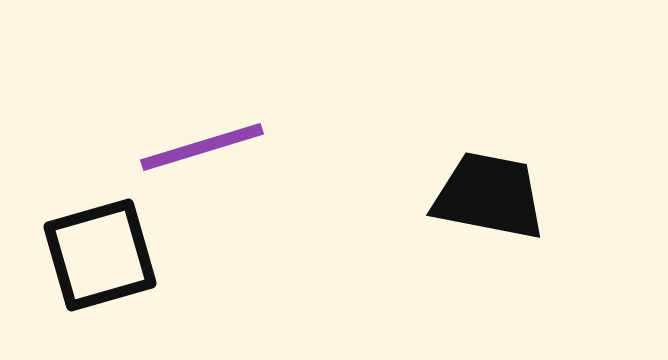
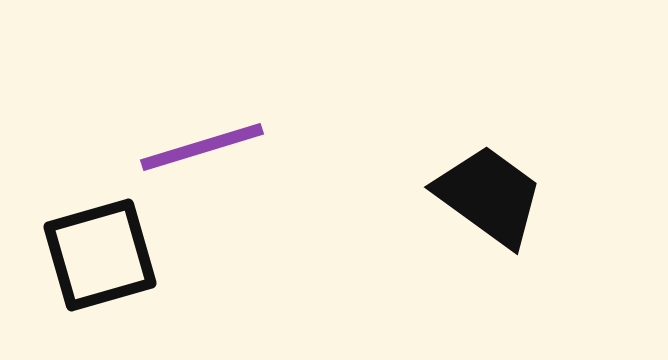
black trapezoid: rotated 25 degrees clockwise
